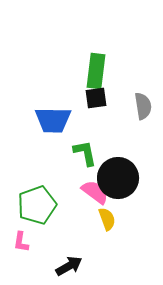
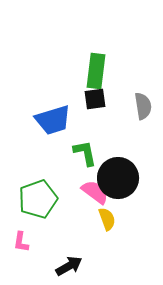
black square: moved 1 px left, 1 px down
blue trapezoid: rotated 18 degrees counterclockwise
green pentagon: moved 1 px right, 6 px up
